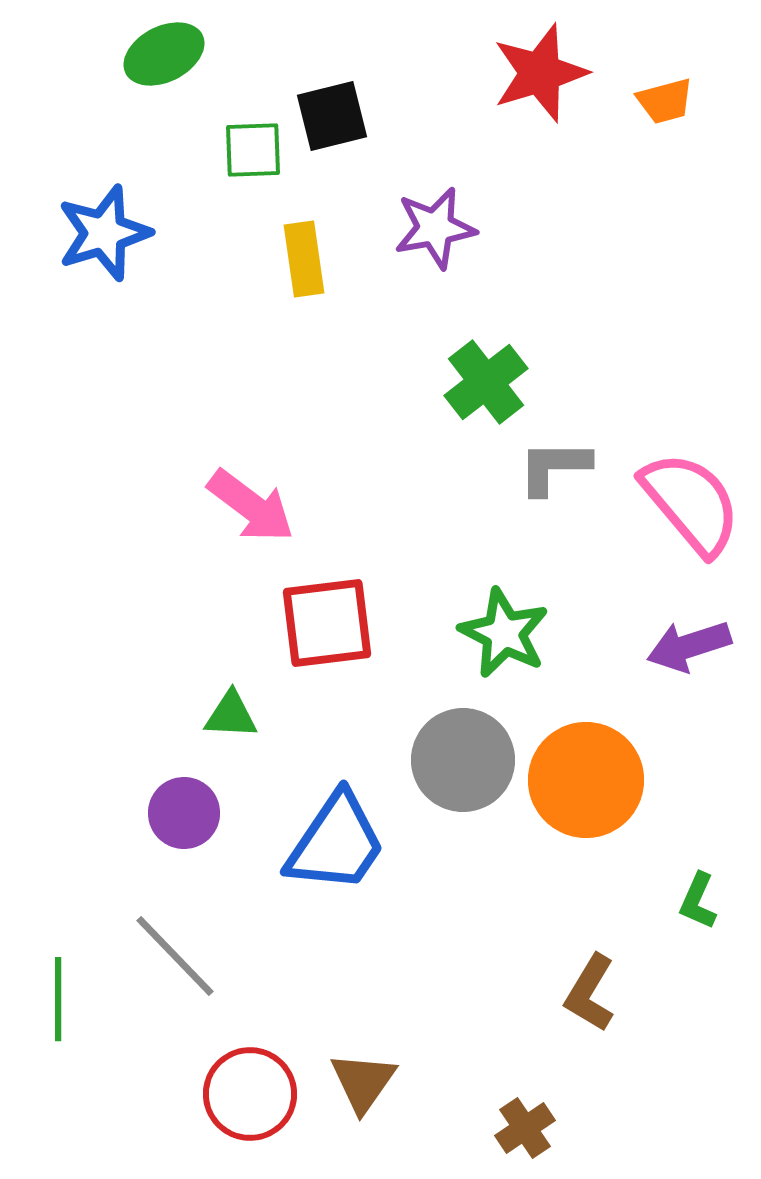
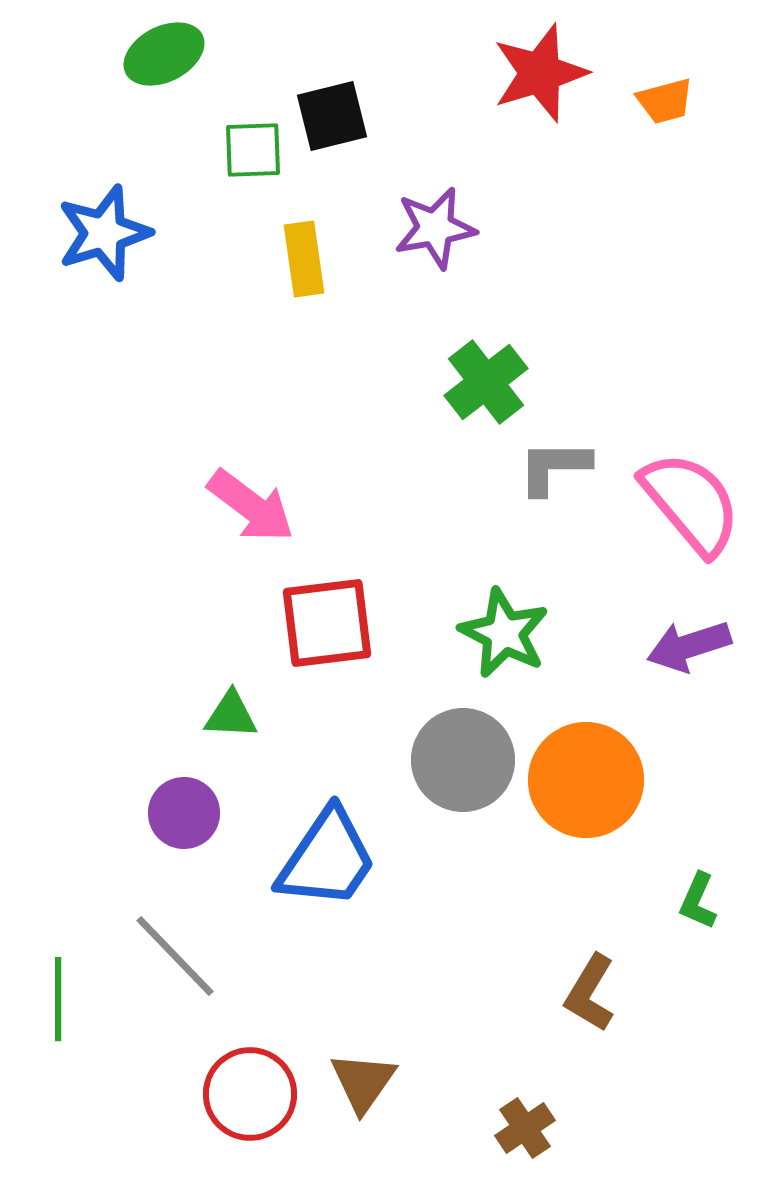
blue trapezoid: moved 9 px left, 16 px down
